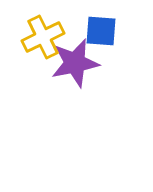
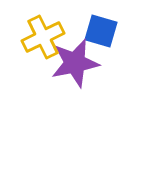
blue square: rotated 12 degrees clockwise
